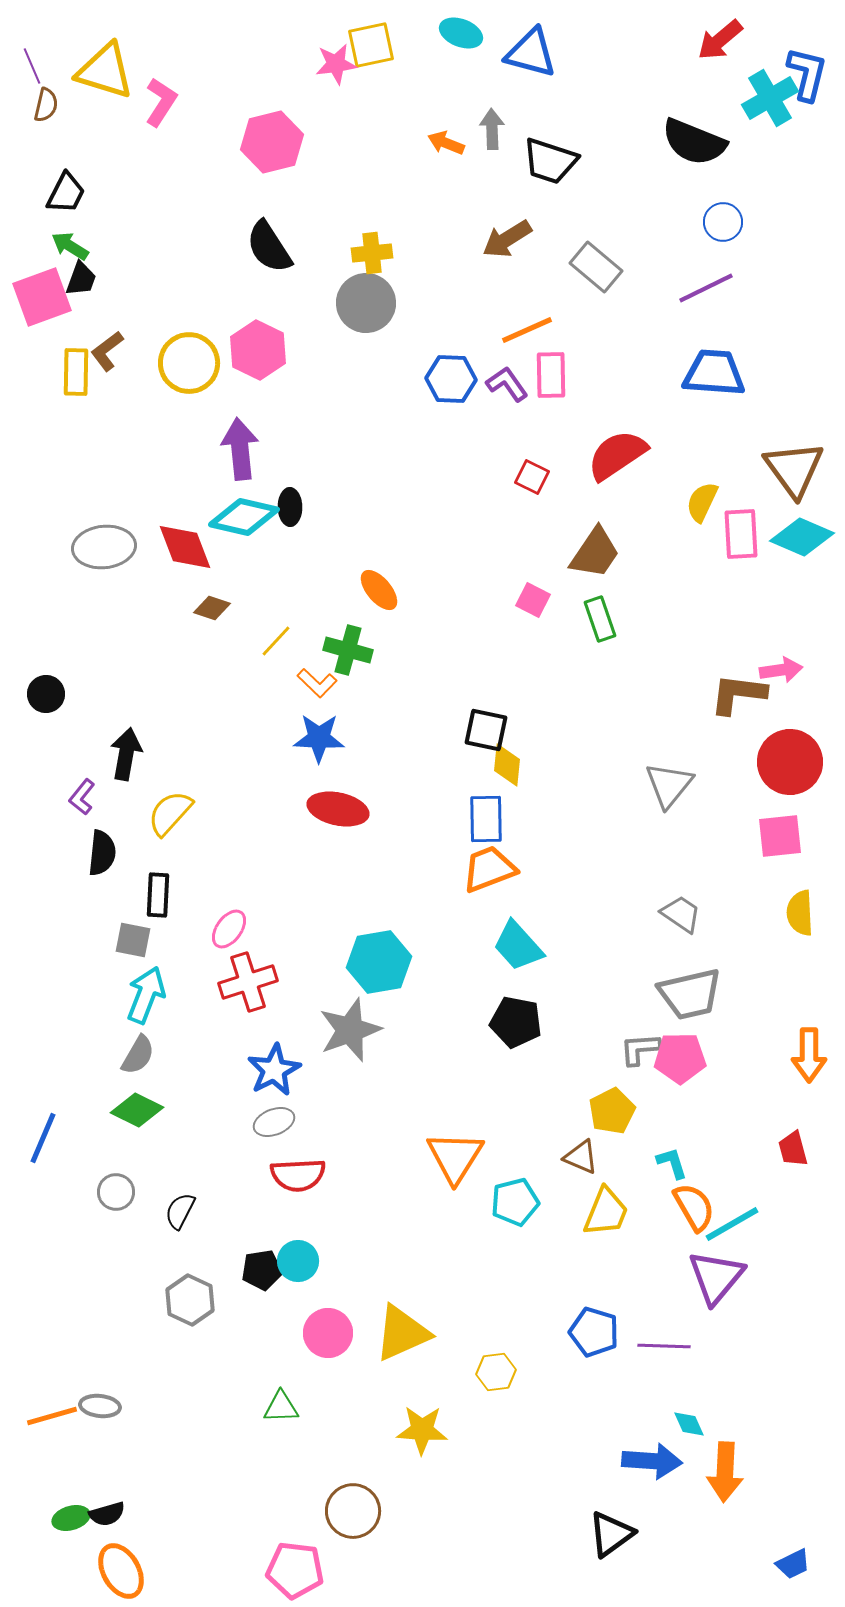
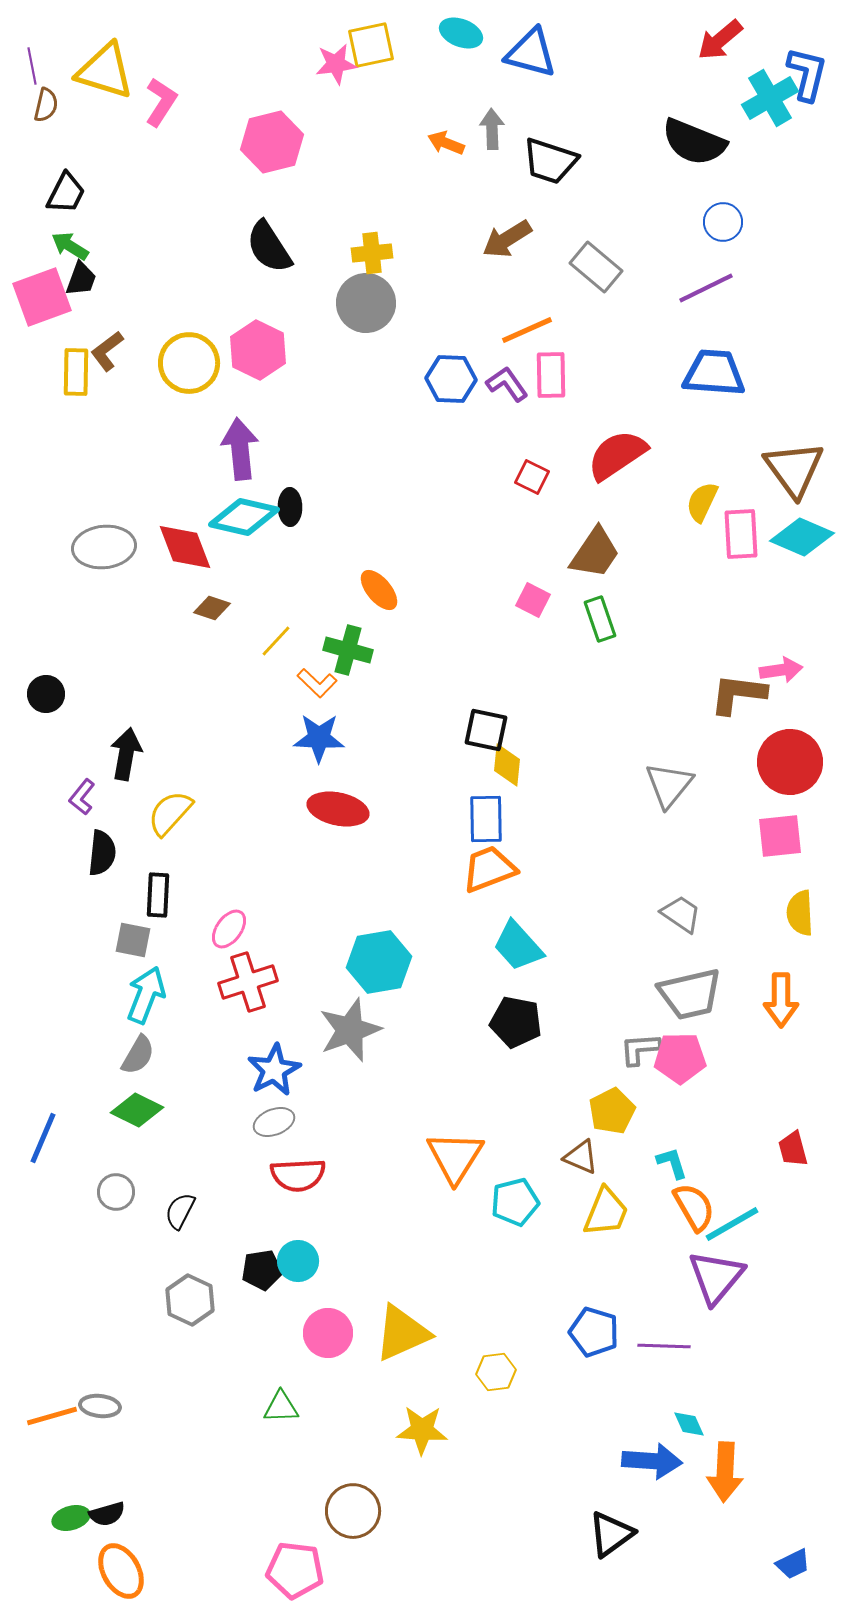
purple line at (32, 66): rotated 12 degrees clockwise
orange arrow at (809, 1055): moved 28 px left, 55 px up
